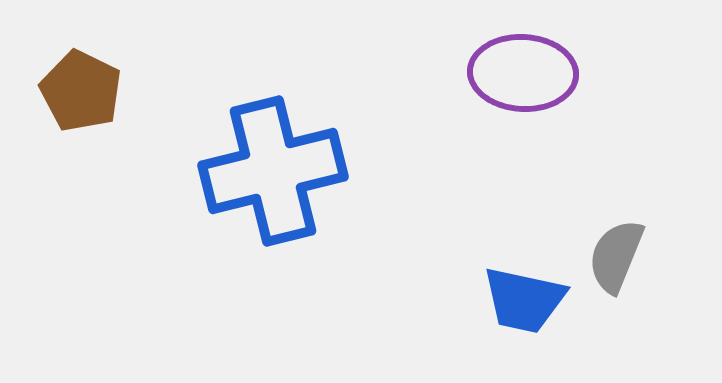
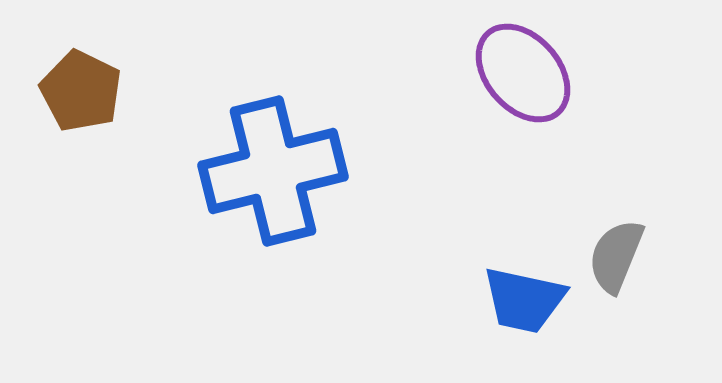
purple ellipse: rotated 46 degrees clockwise
